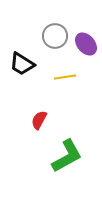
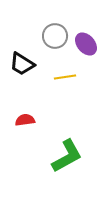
red semicircle: moved 14 px left; rotated 54 degrees clockwise
